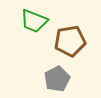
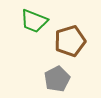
brown pentagon: rotated 8 degrees counterclockwise
